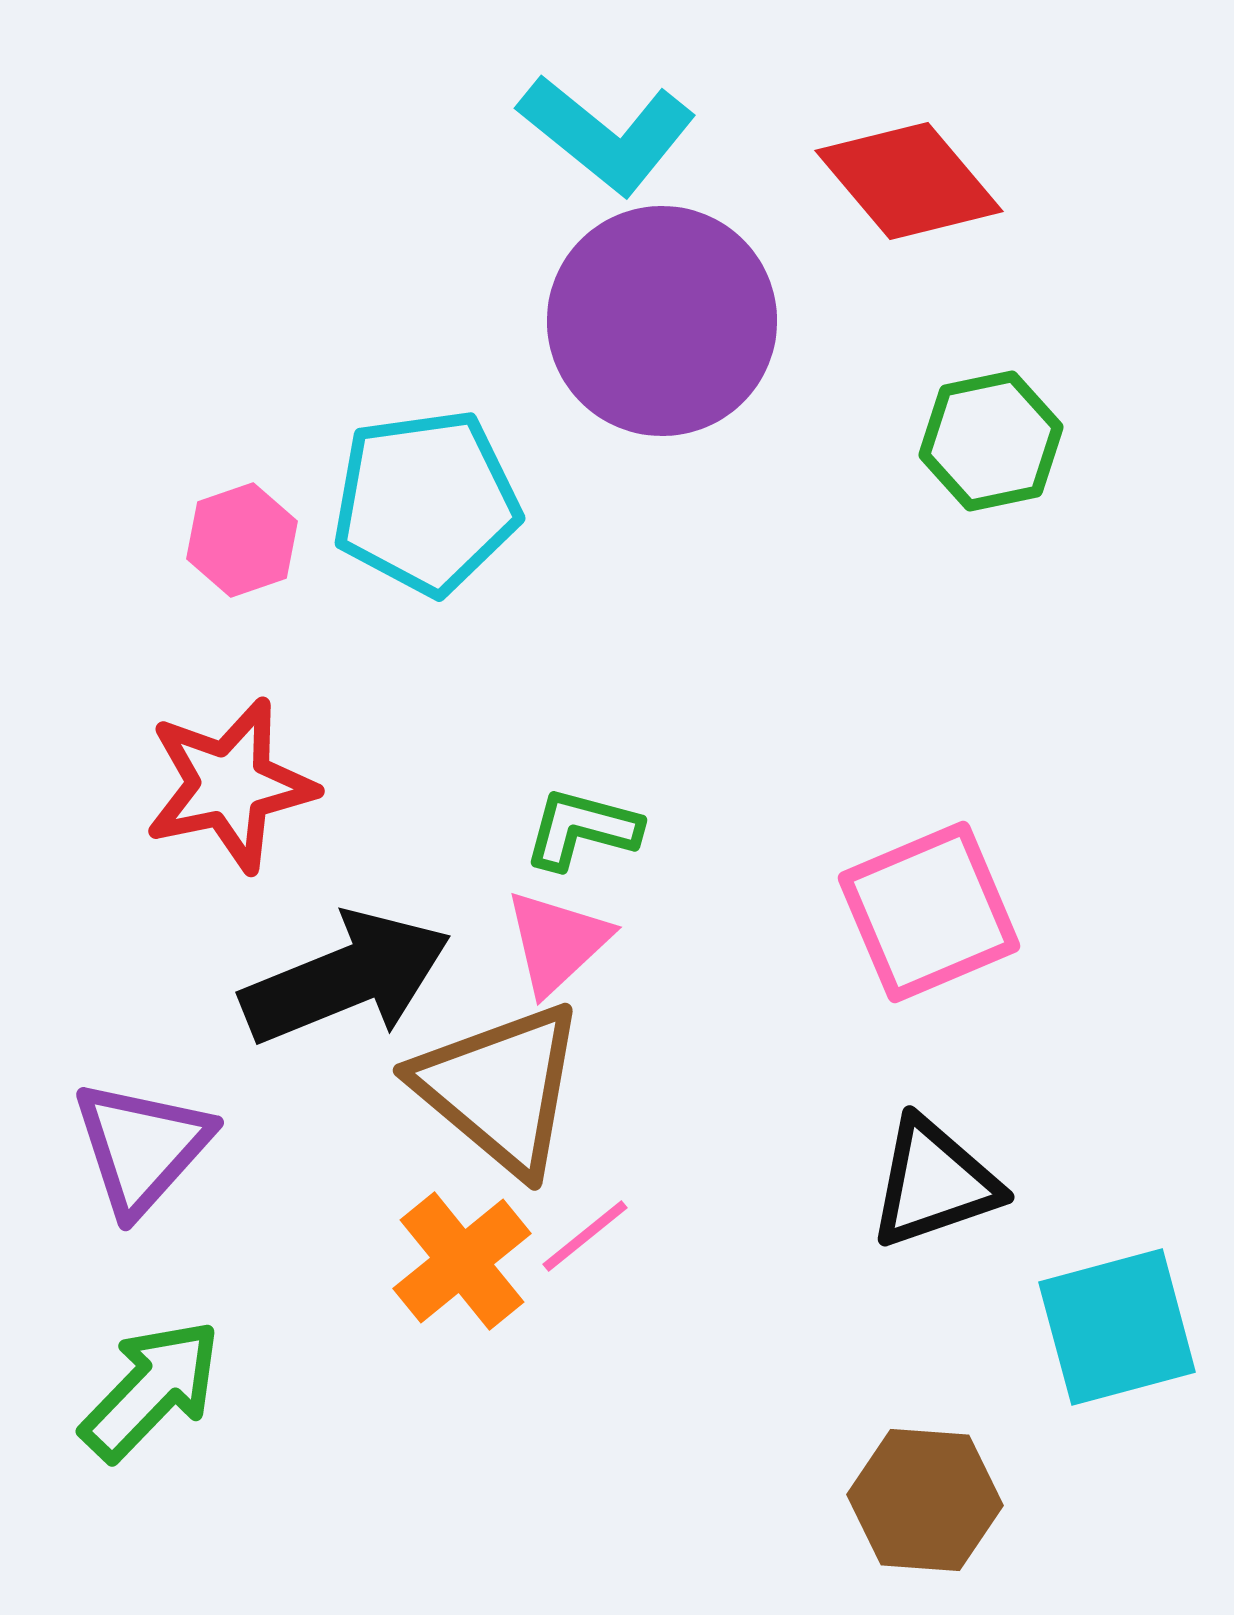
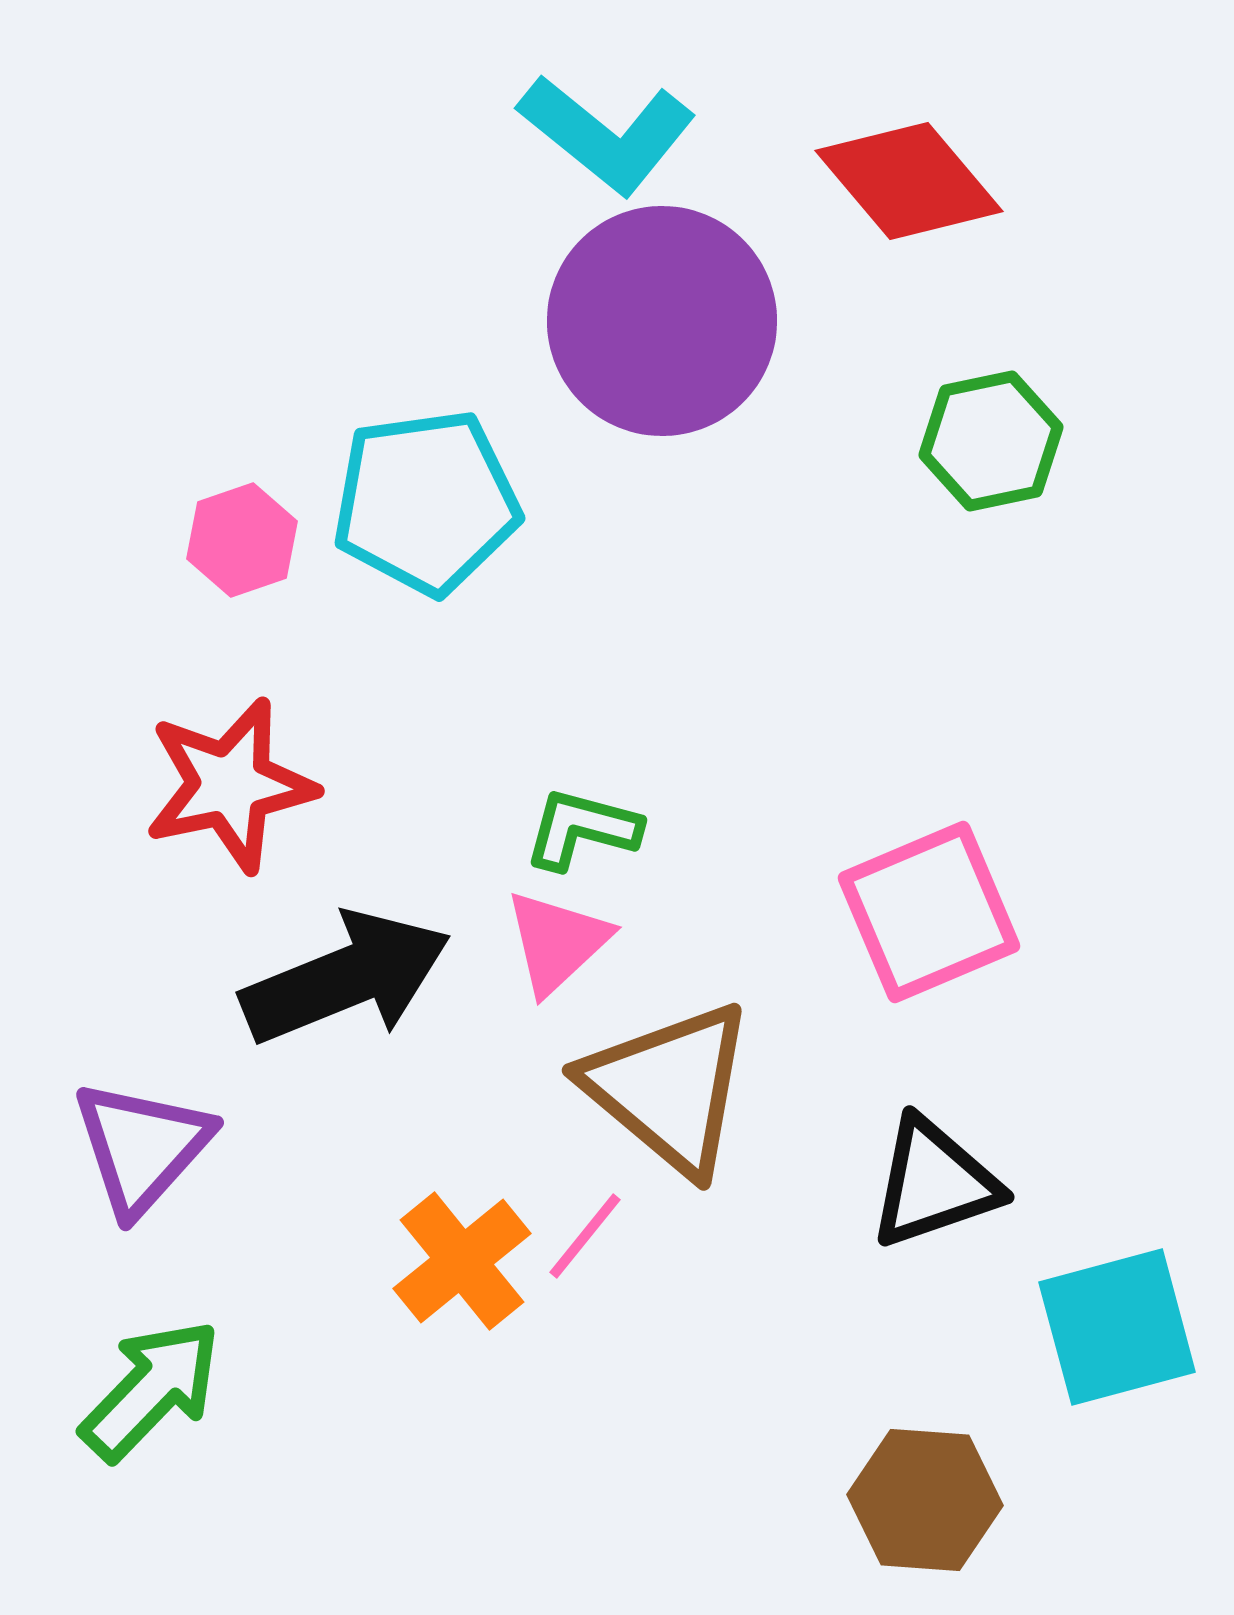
brown triangle: moved 169 px right
pink line: rotated 12 degrees counterclockwise
